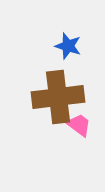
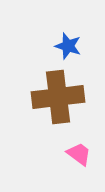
pink trapezoid: moved 29 px down
